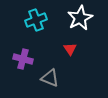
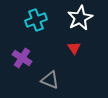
red triangle: moved 4 px right, 1 px up
purple cross: moved 1 px left, 1 px up; rotated 18 degrees clockwise
gray triangle: moved 2 px down
